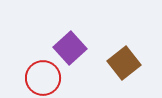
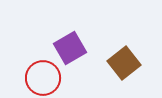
purple square: rotated 12 degrees clockwise
